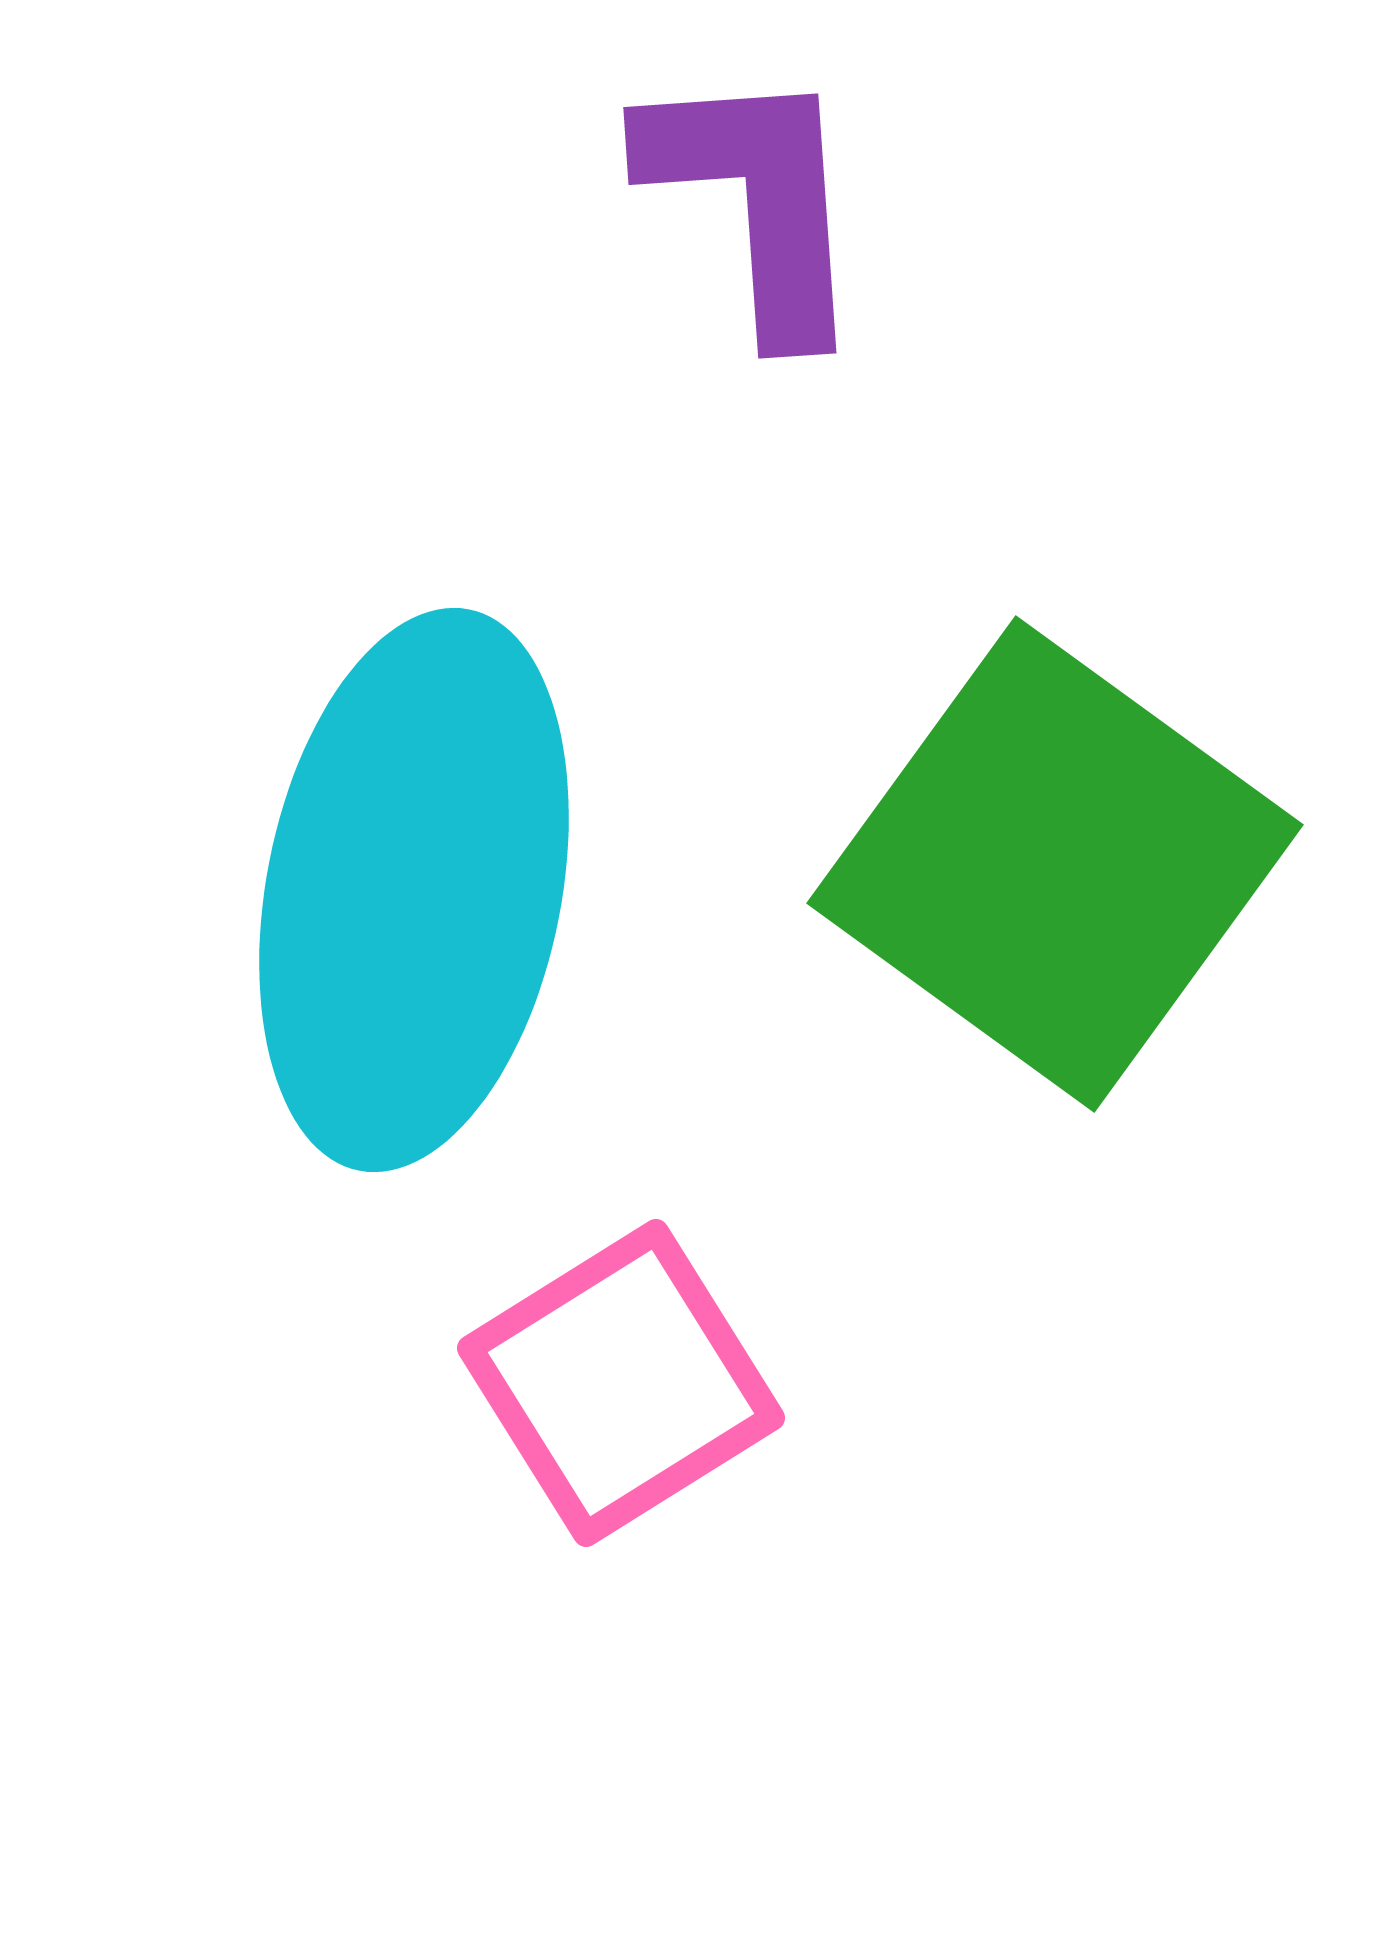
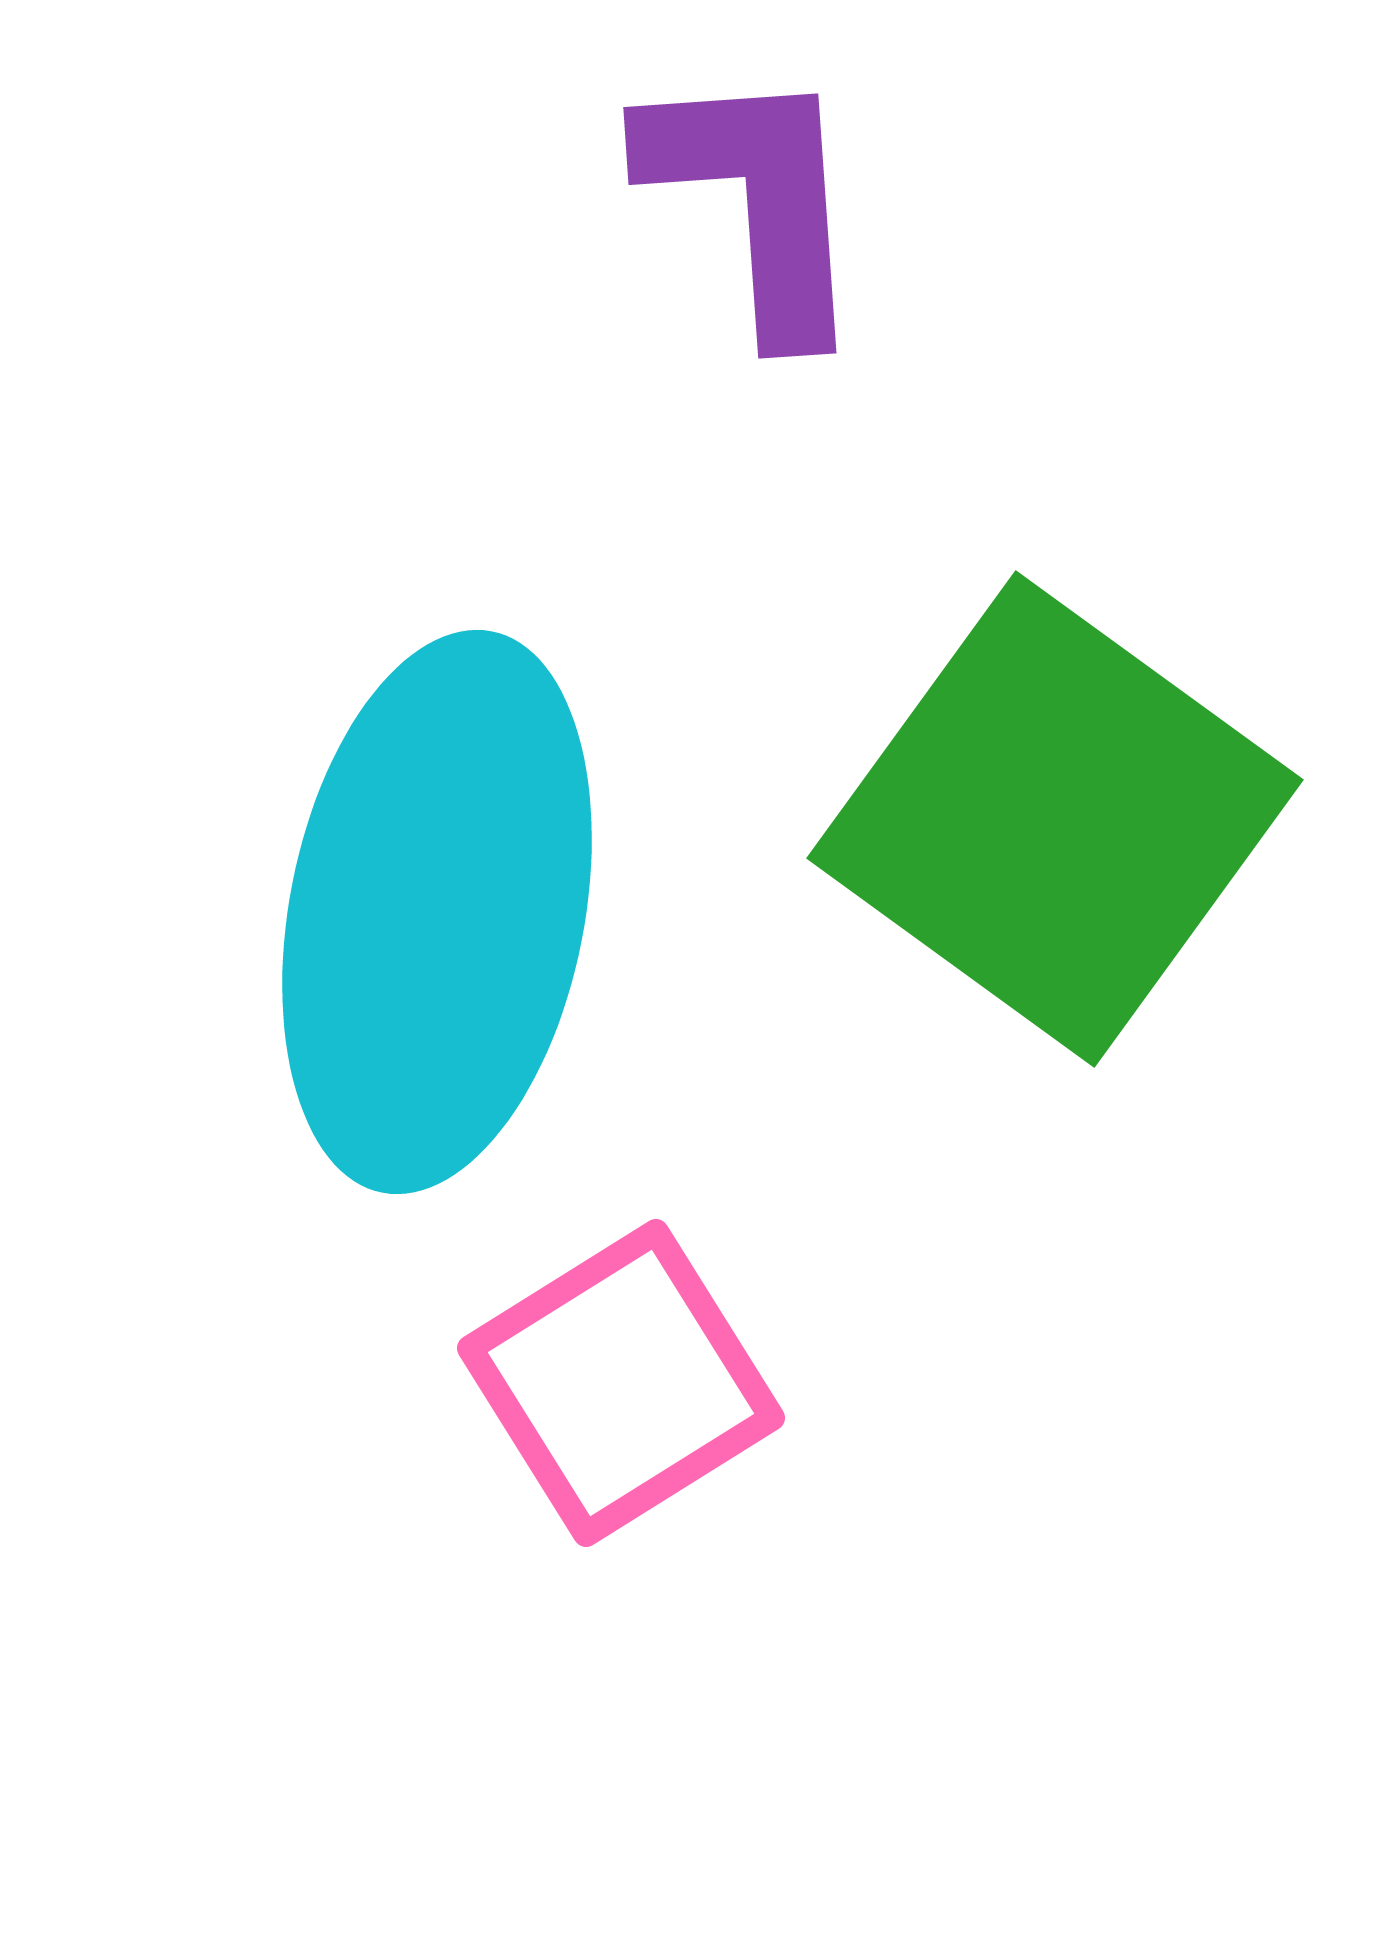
green square: moved 45 px up
cyan ellipse: moved 23 px right, 22 px down
